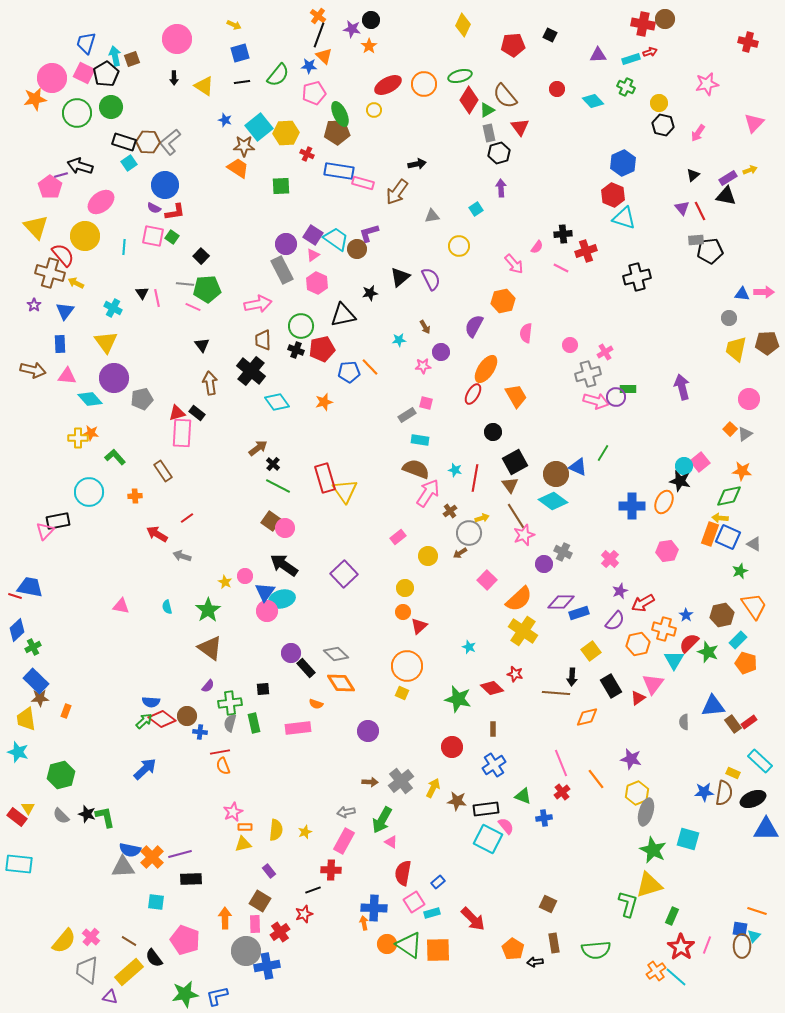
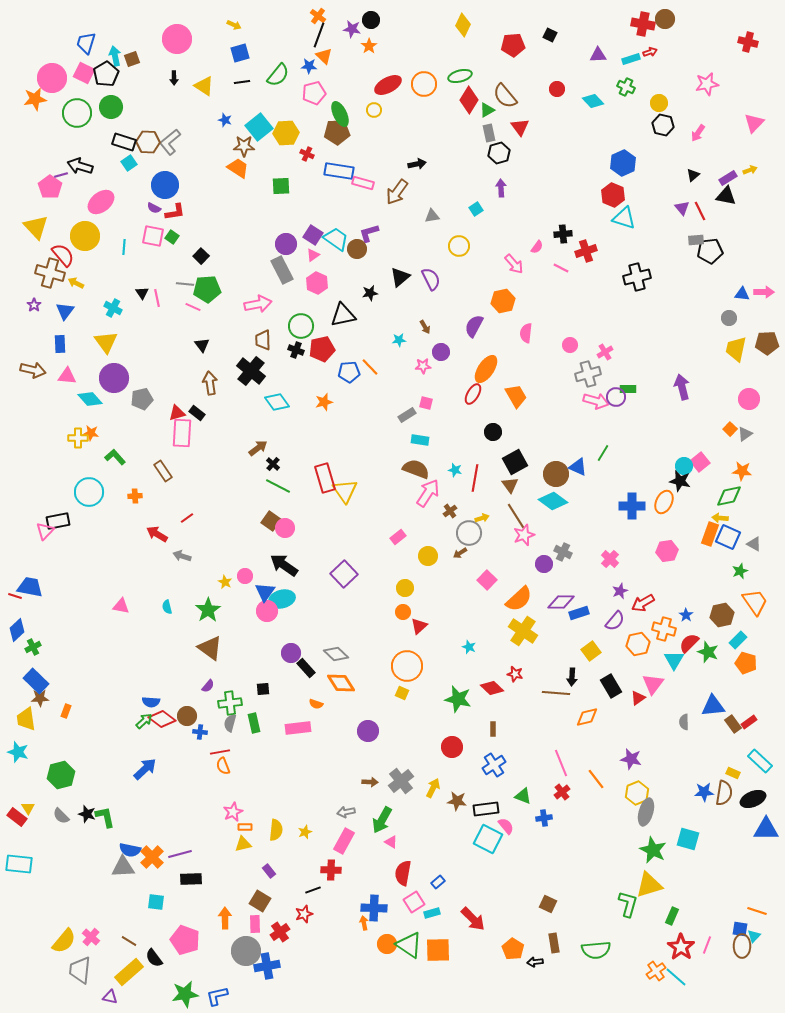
orange trapezoid at (754, 606): moved 1 px right, 4 px up
gray trapezoid at (87, 970): moved 7 px left
